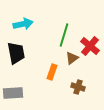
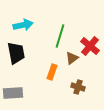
cyan arrow: moved 1 px down
green line: moved 4 px left, 1 px down
